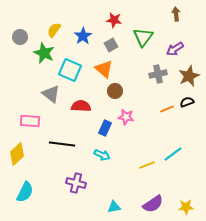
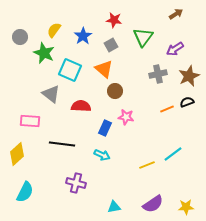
brown arrow: rotated 64 degrees clockwise
